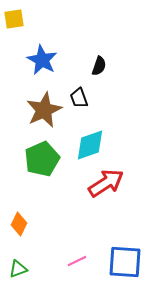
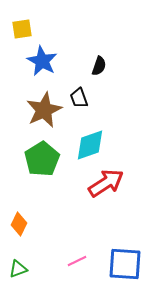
yellow square: moved 8 px right, 10 px down
blue star: moved 1 px down
green pentagon: rotated 8 degrees counterclockwise
blue square: moved 2 px down
